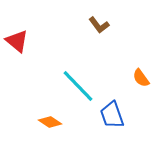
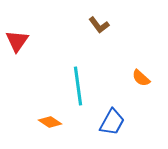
red triangle: rotated 25 degrees clockwise
orange semicircle: rotated 12 degrees counterclockwise
cyan line: rotated 36 degrees clockwise
blue trapezoid: moved 7 px down; rotated 132 degrees counterclockwise
